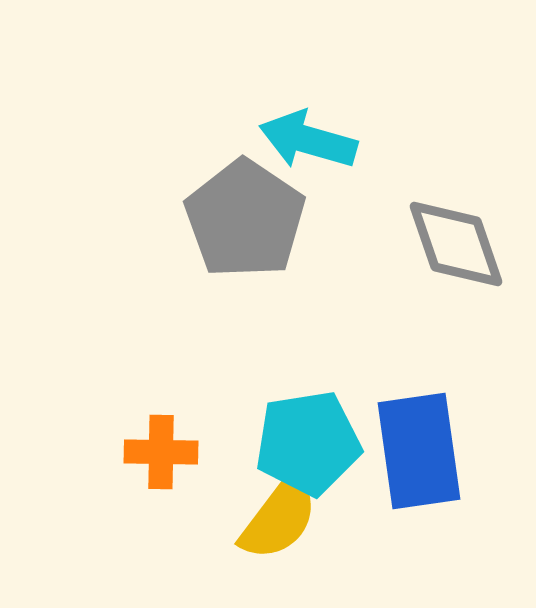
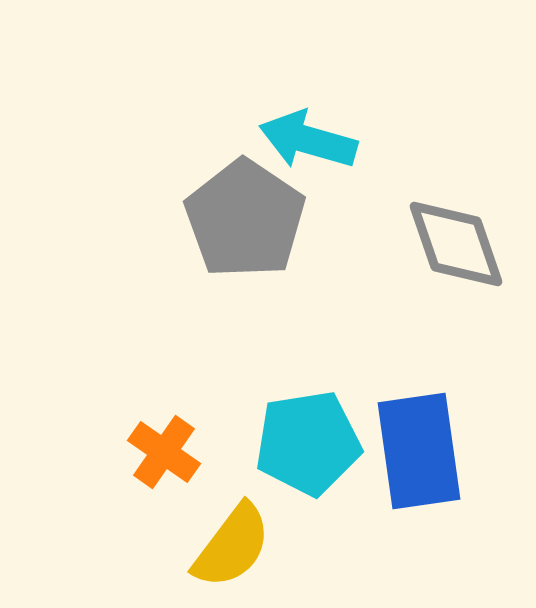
orange cross: moved 3 px right; rotated 34 degrees clockwise
yellow semicircle: moved 47 px left, 28 px down
